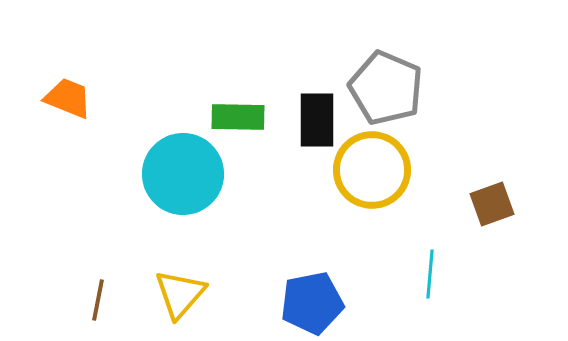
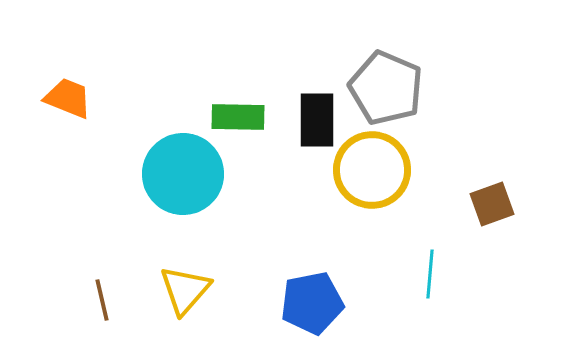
yellow triangle: moved 5 px right, 4 px up
brown line: moved 4 px right; rotated 24 degrees counterclockwise
